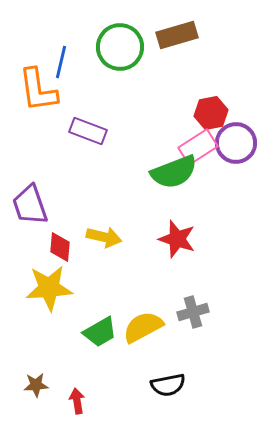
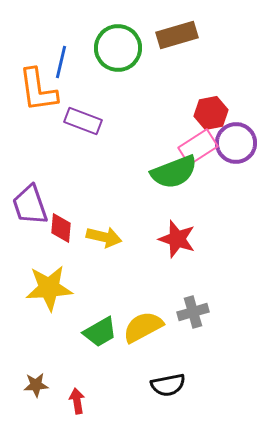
green circle: moved 2 px left, 1 px down
purple rectangle: moved 5 px left, 10 px up
red diamond: moved 1 px right, 19 px up
